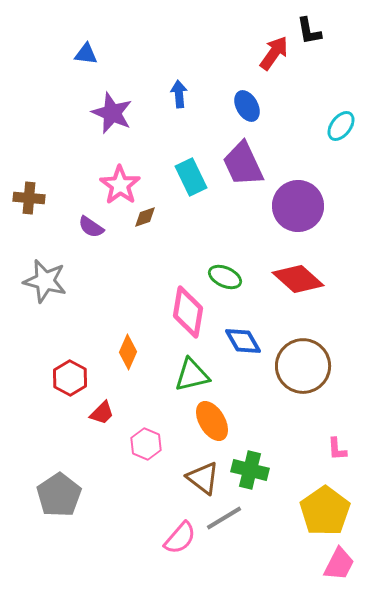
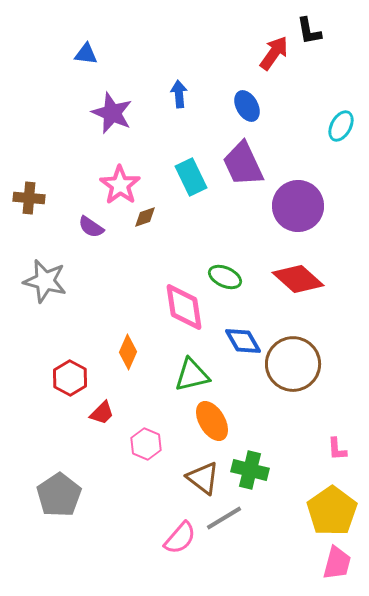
cyan ellipse: rotated 8 degrees counterclockwise
pink diamond: moved 4 px left, 5 px up; rotated 18 degrees counterclockwise
brown circle: moved 10 px left, 2 px up
yellow pentagon: moved 7 px right
pink trapezoid: moved 2 px left, 1 px up; rotated 12 degrees counterclockwise
